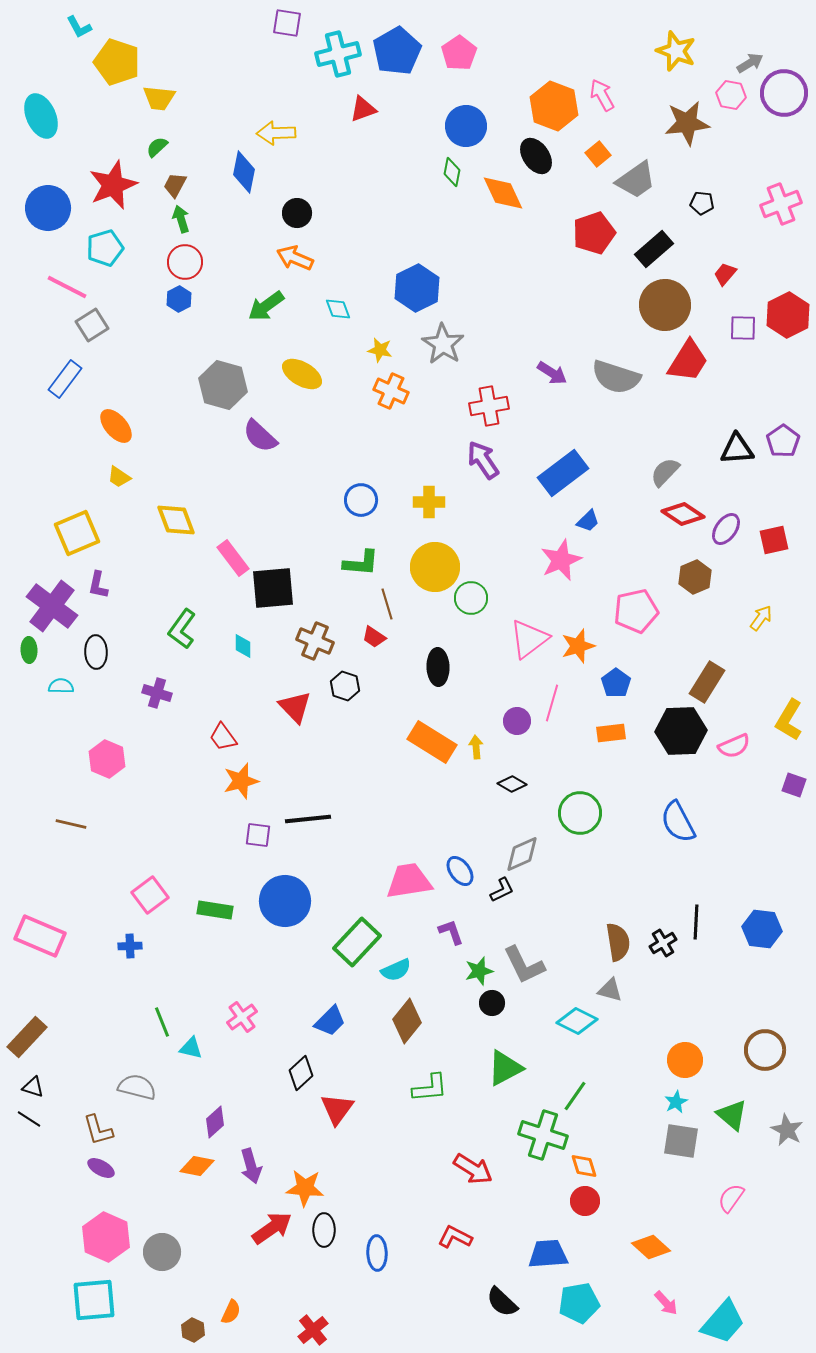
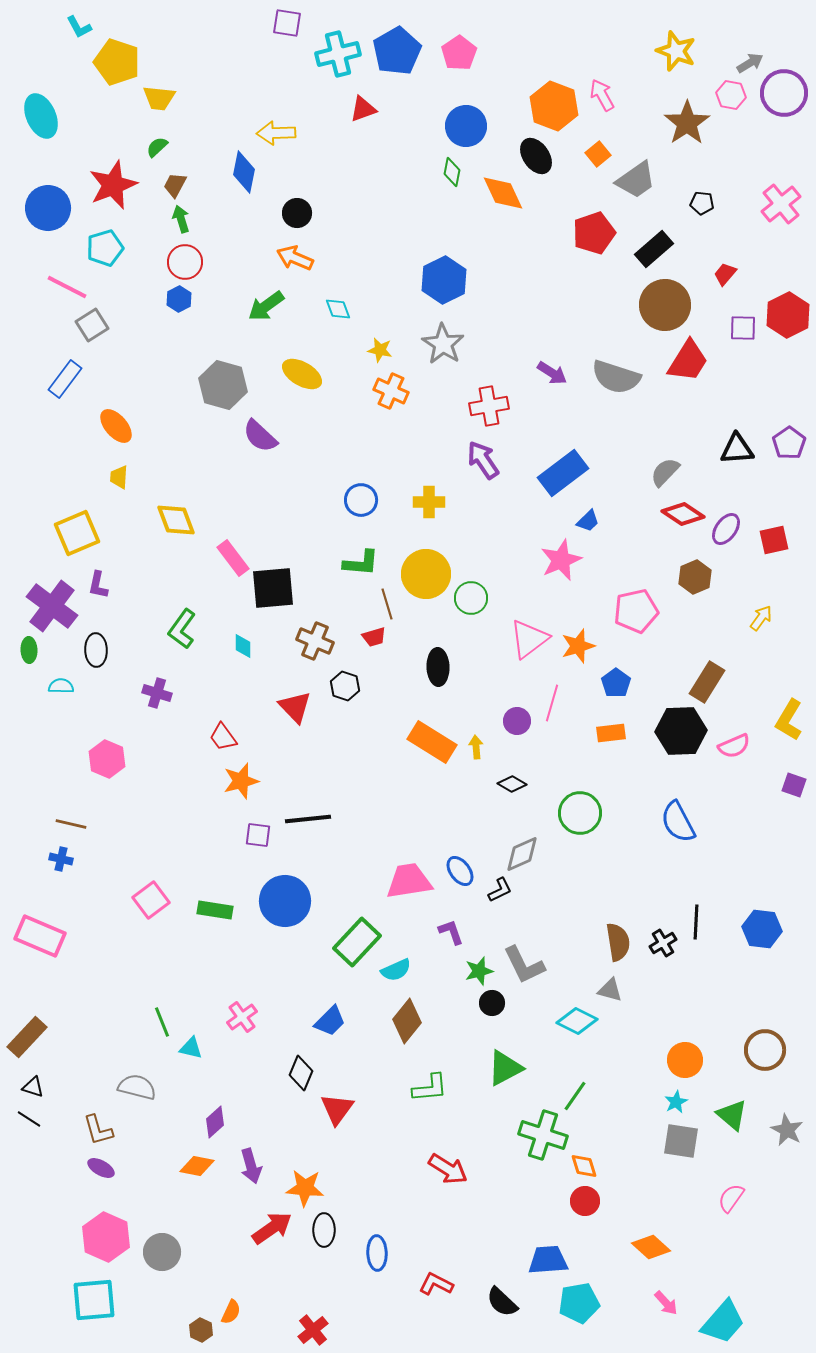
brown star at (687, 123): rotated 27 degrees counterclockwise
pink cross at (781, 204): rotated 18 degrees counterclockwise
blue hexagon at (417, 288): moved 27 px right, 8 px up
purple pentagon at (783, 441): moved 6 px right, 2 px down
yellow trapezoid at (119, 477): rotated 60 degrees clockwise
yellow circle at (435, 567): moved 9 px left, 7 px down
red trapezoid at (374, 637): rotated 50 degrees counterclockwise
black ellipse at (96, 652): moved 2 px up
black L-shape at (502, 890): moved 2 px left
pink square at (150, 895): moved 1 px right, 5 px down
blue cross at (130, 946): moved 69 px left, 87 px up; rotated 15 degrees clockwise
black diamond at (301, 1073): rotated 24 degrees counterclockwise
red arrow at (473, 1169): moved 25 px left
red L-shape at (455, 1237): moved 19 px left, 47 px down
blue trapezoid at (548, 1254): moved 6 px down
brown hexagon at (193, 1330): moved 8 px right
